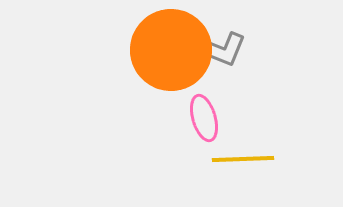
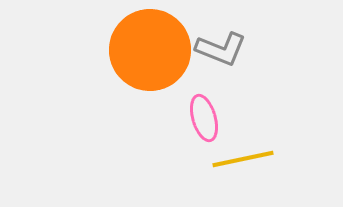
orange circle: moved 21 px left
yellow line: rotated 10 degrees counterclockwise
